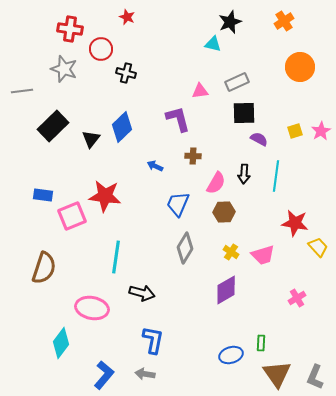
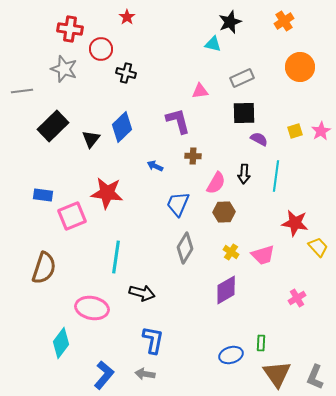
red star at (127, 17): rotated 14 degrees clockwise
gray rectangle at (237, 82): moved 5 px right, 4 px up
purple L-shape at (178, 119): moved 2 px down
red star at (105, 196): moved 2 px right, 3 px up
